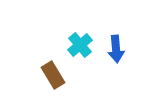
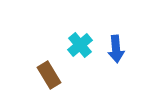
brown rectangle: moved 4 px left
